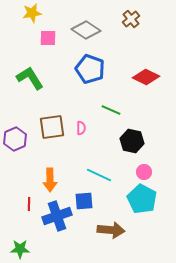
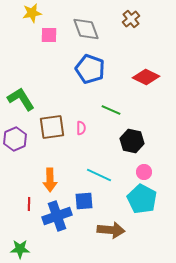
gray diamond: moved 1 px up; rotated 36 degrees clockwise
pink square: moved 1 px right, 3 px up
green L-shape: moved 9 px left, 21 px down
